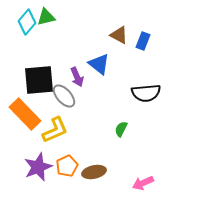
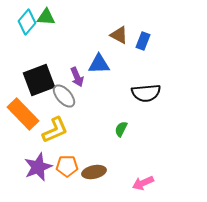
green triangle: rotated 18 degrees clockwise
blue triangle: rotated 40 degrees counterclockwise
black square: rotated 16 degrees counterclockwise
orange rectangle: moved 2 px left
orange pentagon: rotated 25 degrees clockwise
